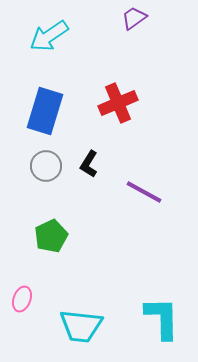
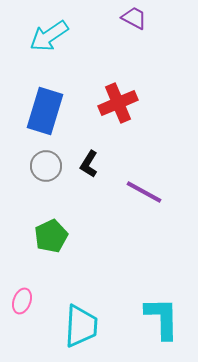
purple trapezoid: rotated 64 degrees clockwise
pink ellipse: moved 2 px down
cyan trapezoid: rotated 93 degrees counterclockwise
